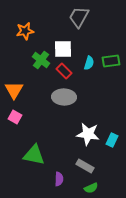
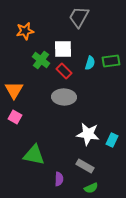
cyan semicircle: moved 1 px right
